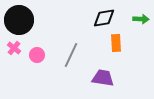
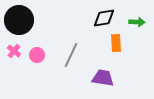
green arrow: moved 4 px left, 3 px down
pink cross: moved 3 px down
